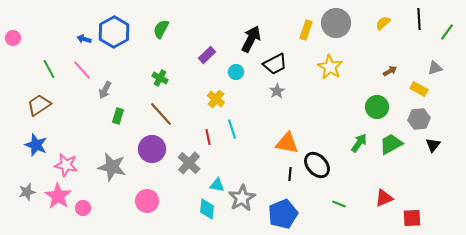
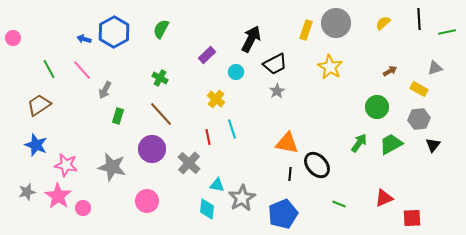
green line at (447, 32): rotated 42 degrees clockwise
